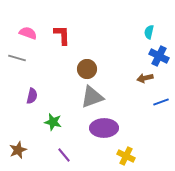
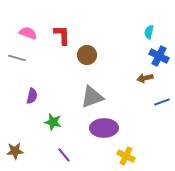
brown circle: moved 14 px up
blue line: moved 1 px right
brown star: moved 3 px left, 1 px down; rotated 18 degrees clockwise
